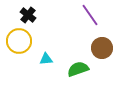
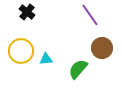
black cross: moved 1 px left, 3 px up
yellow circle: moved 2 px right, 10 px down
green semicircle: rotated 30 degrees counterclockwise
